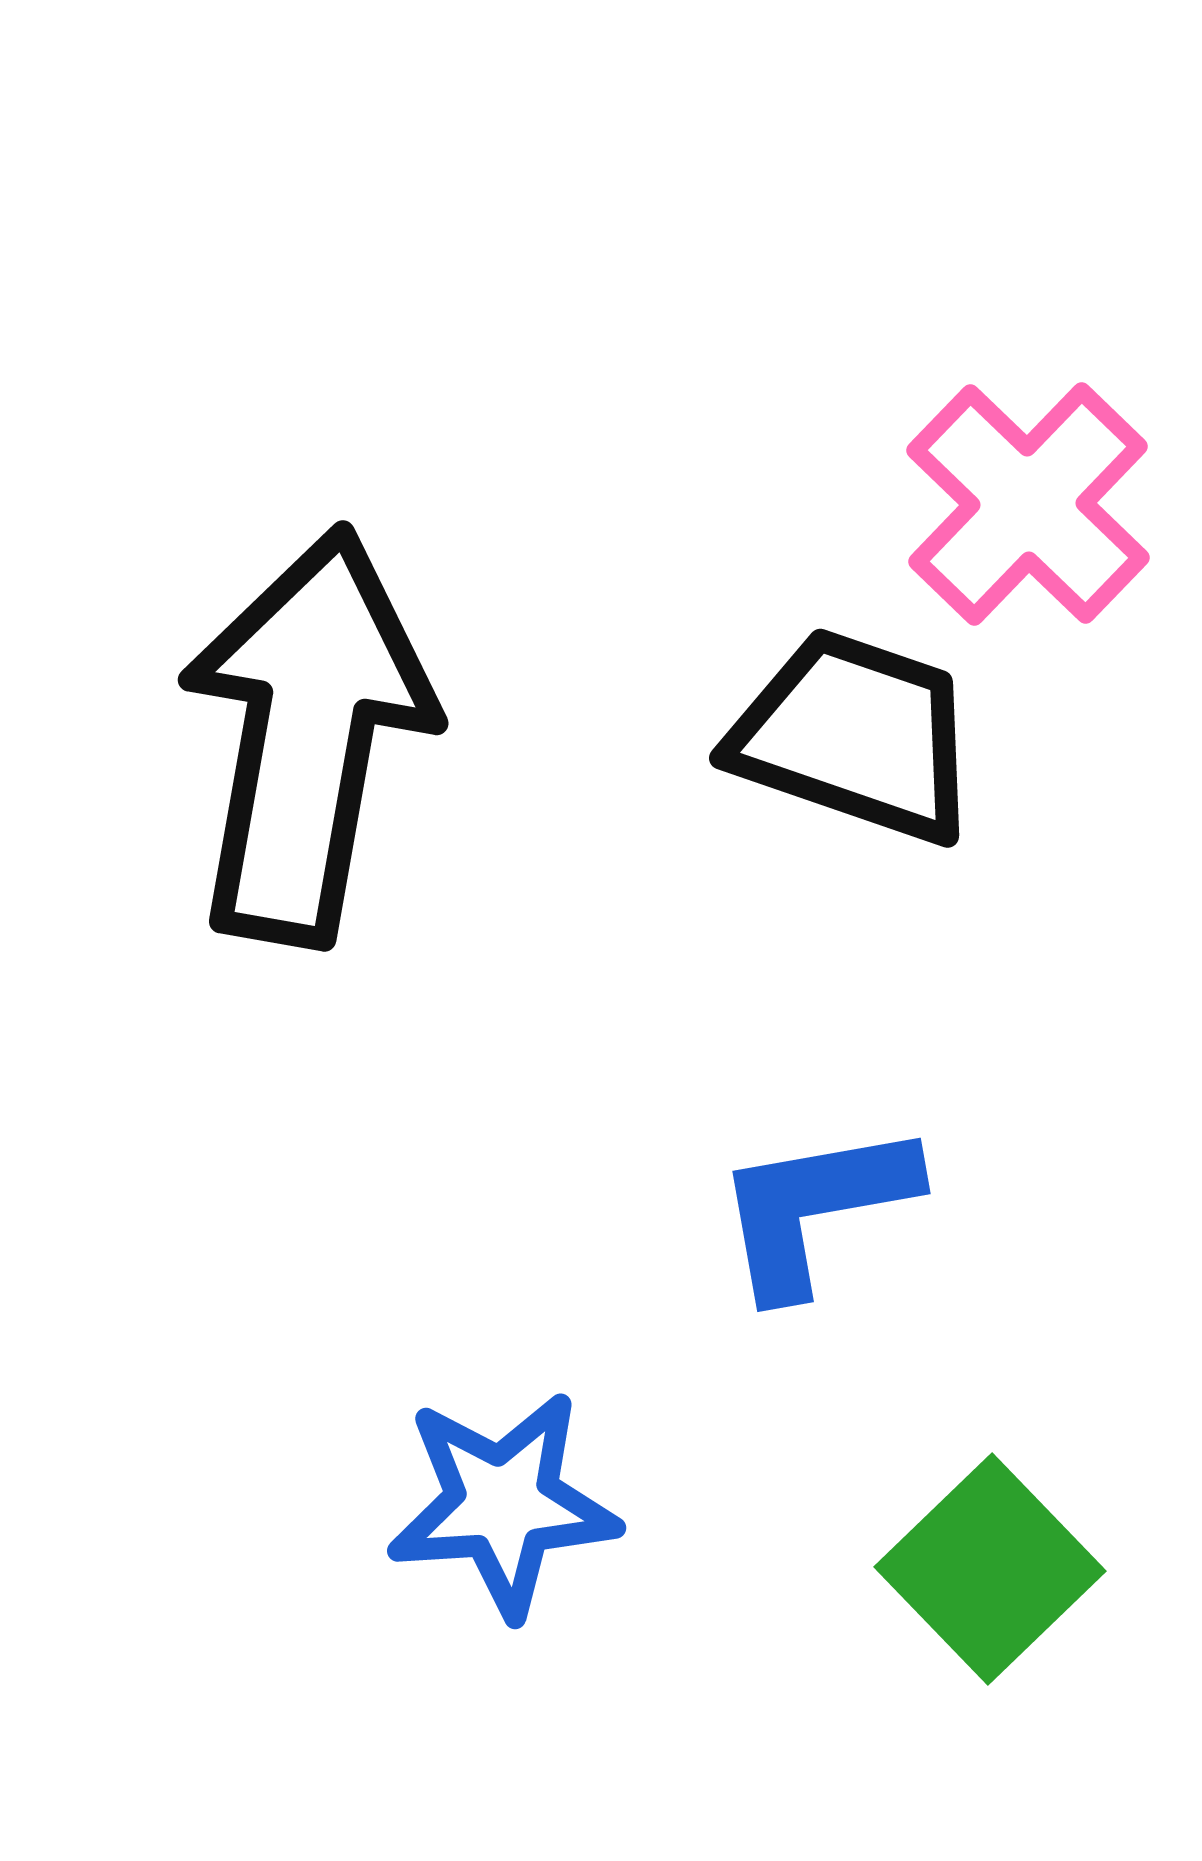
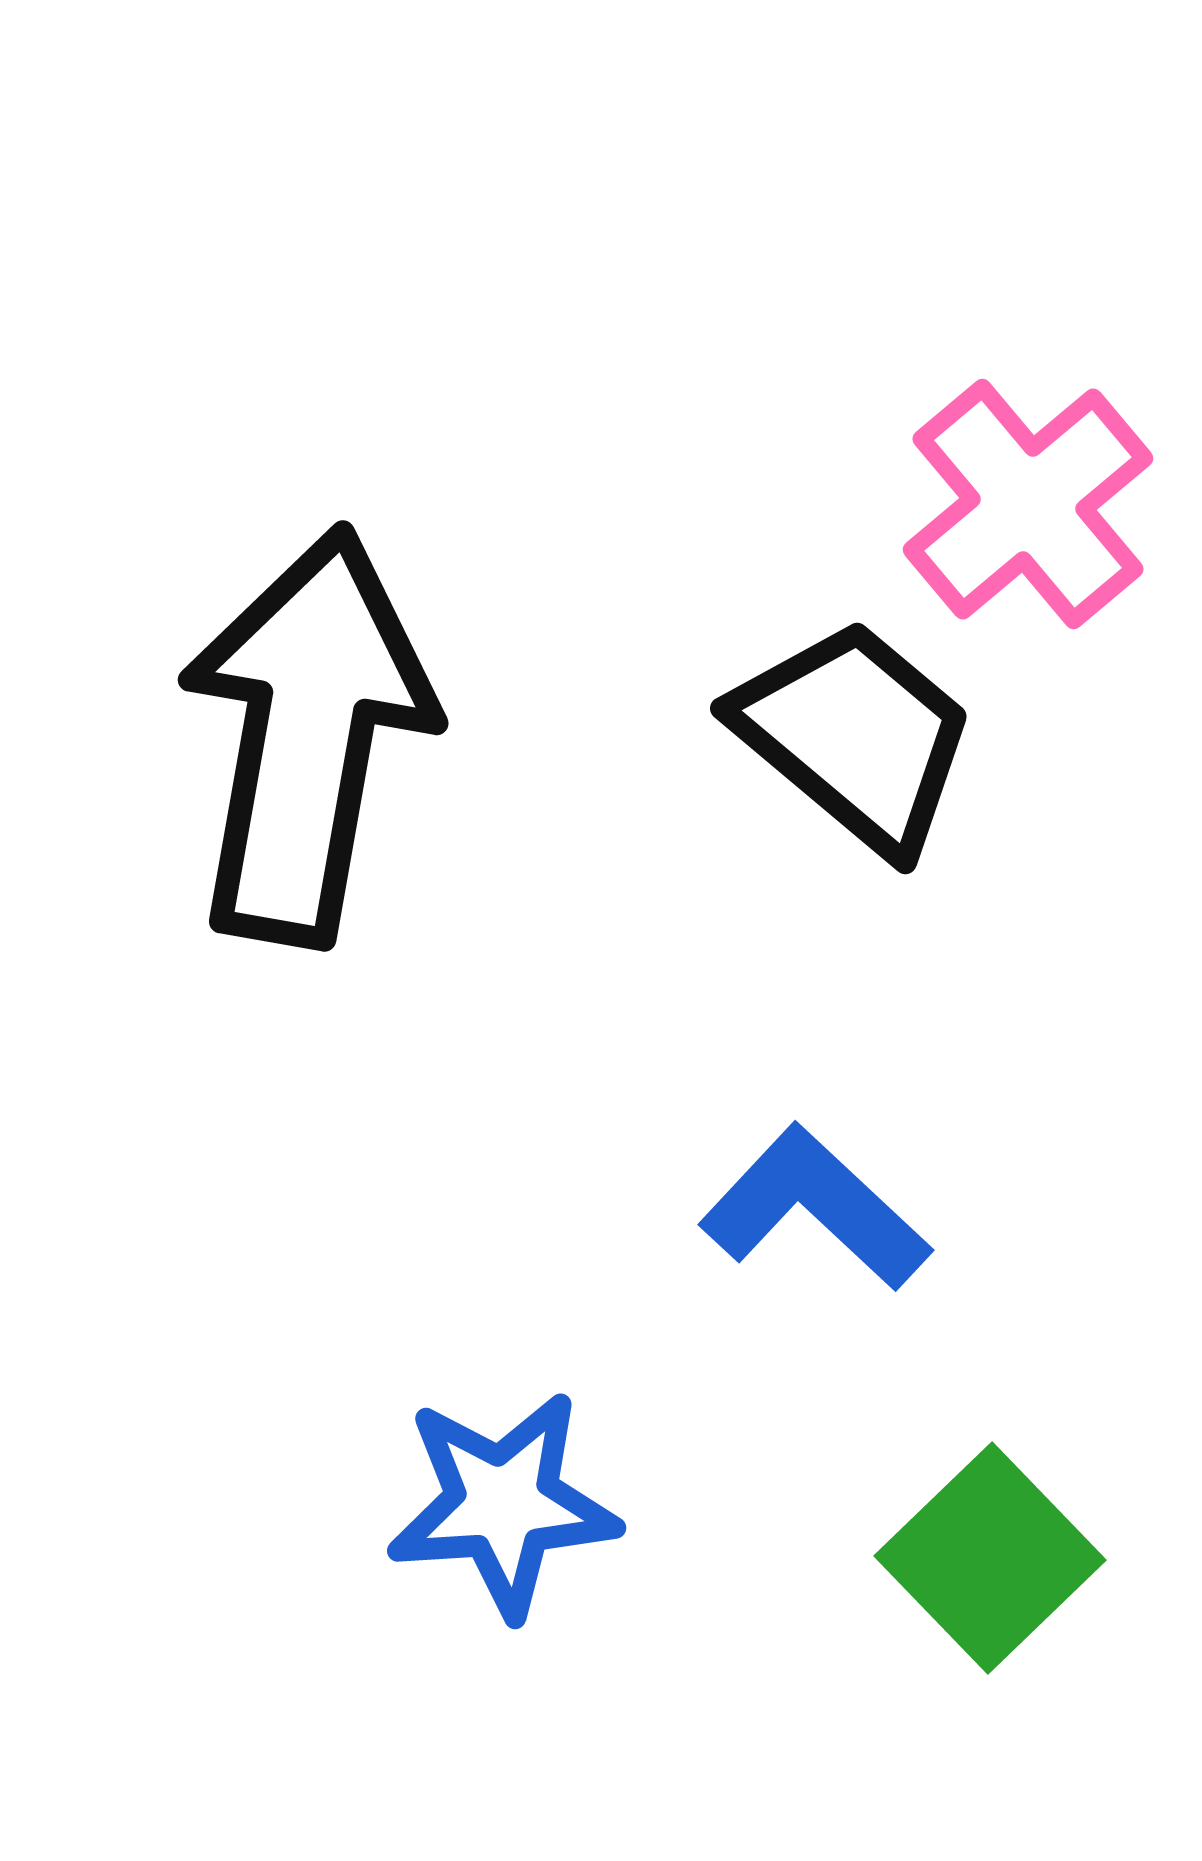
pink cross: rotated 6 degrees clockwise
black trapezoid: rotated 21 degrees clockwise
blue L-shape: rotated 53 degrees clockwise
green square: moved 11 px up
